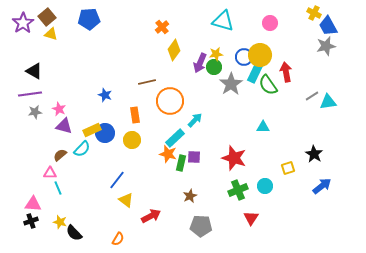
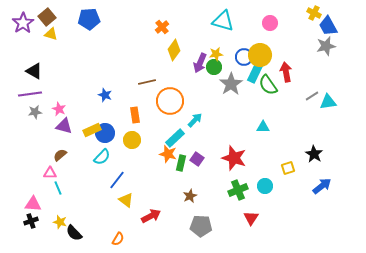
cyan semicircle at (82, 149): moved 20 px right, 8 px down
purple square at (194, 157): moved 3 px right, 2 px down; rotated 32 degrees clockwise
